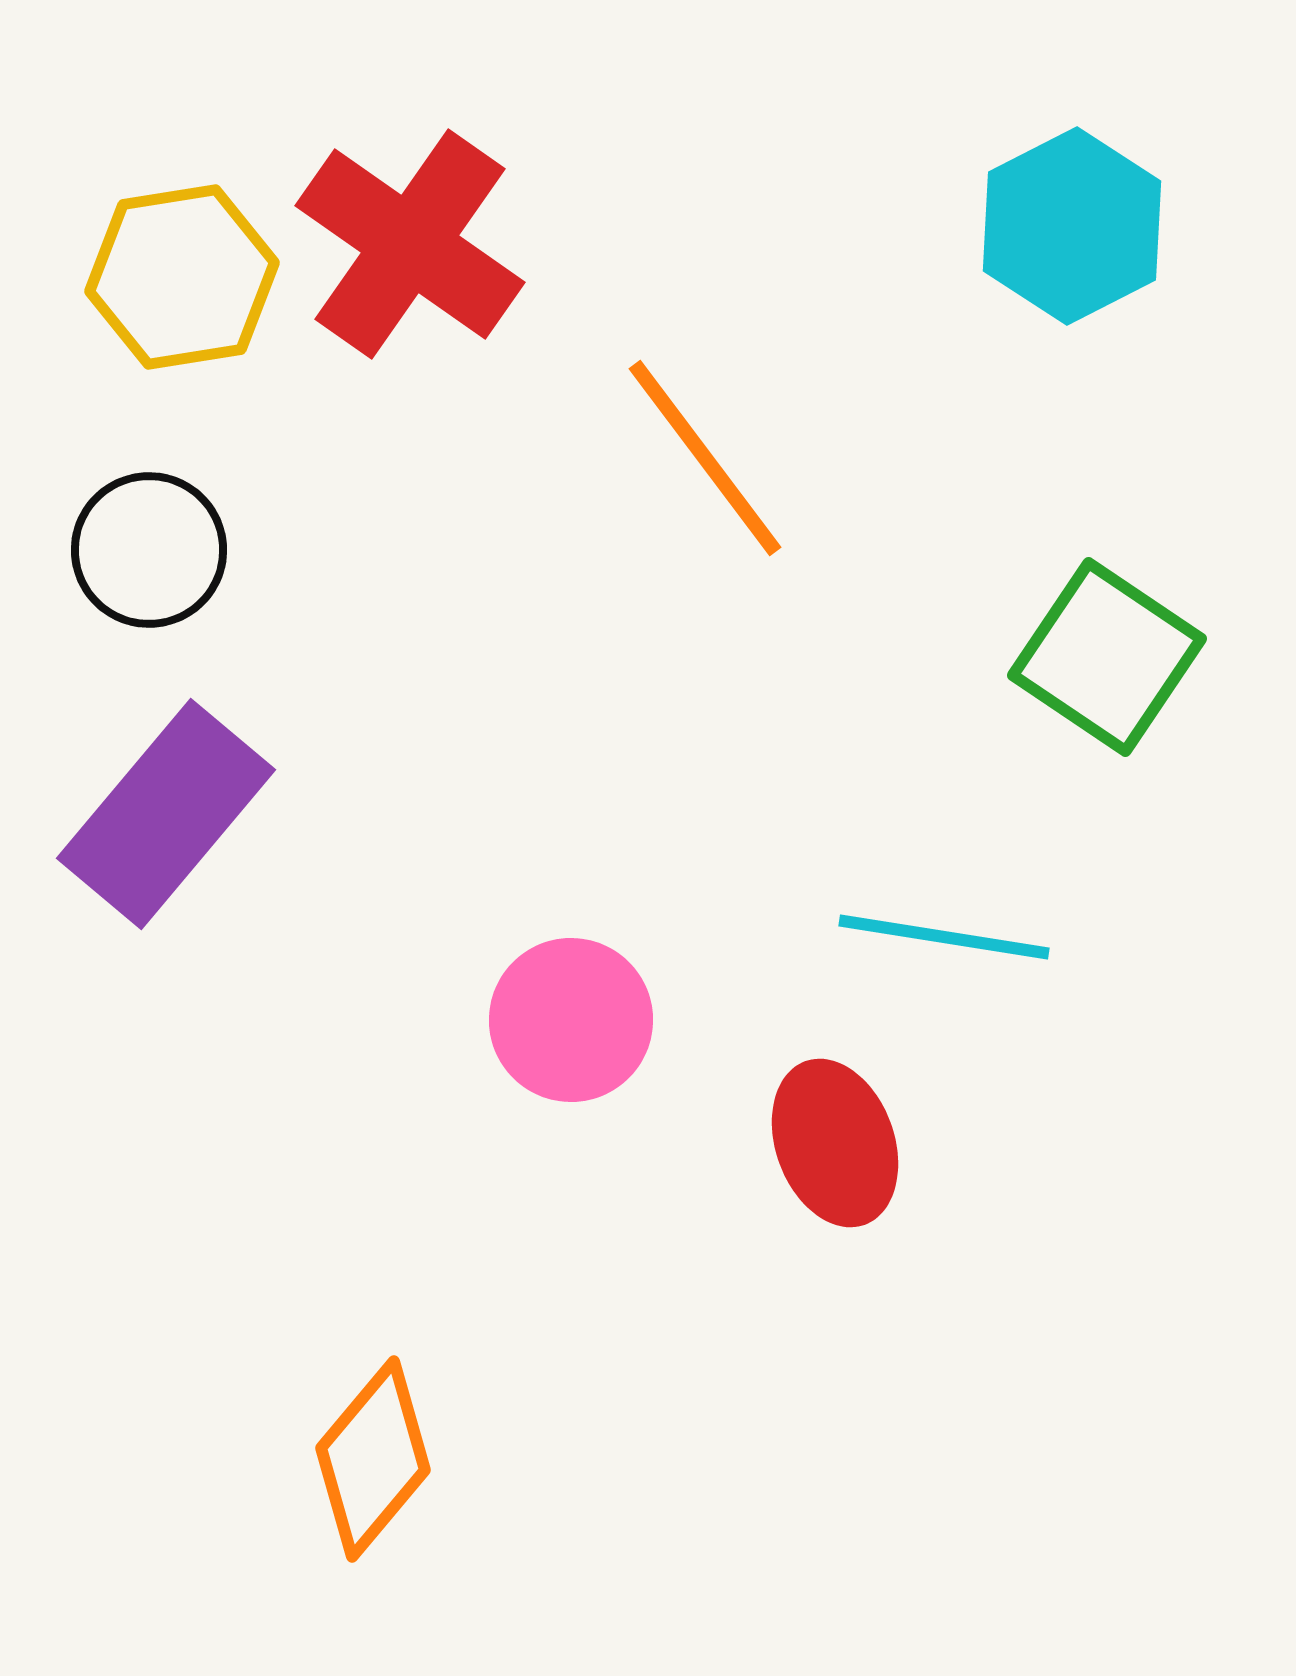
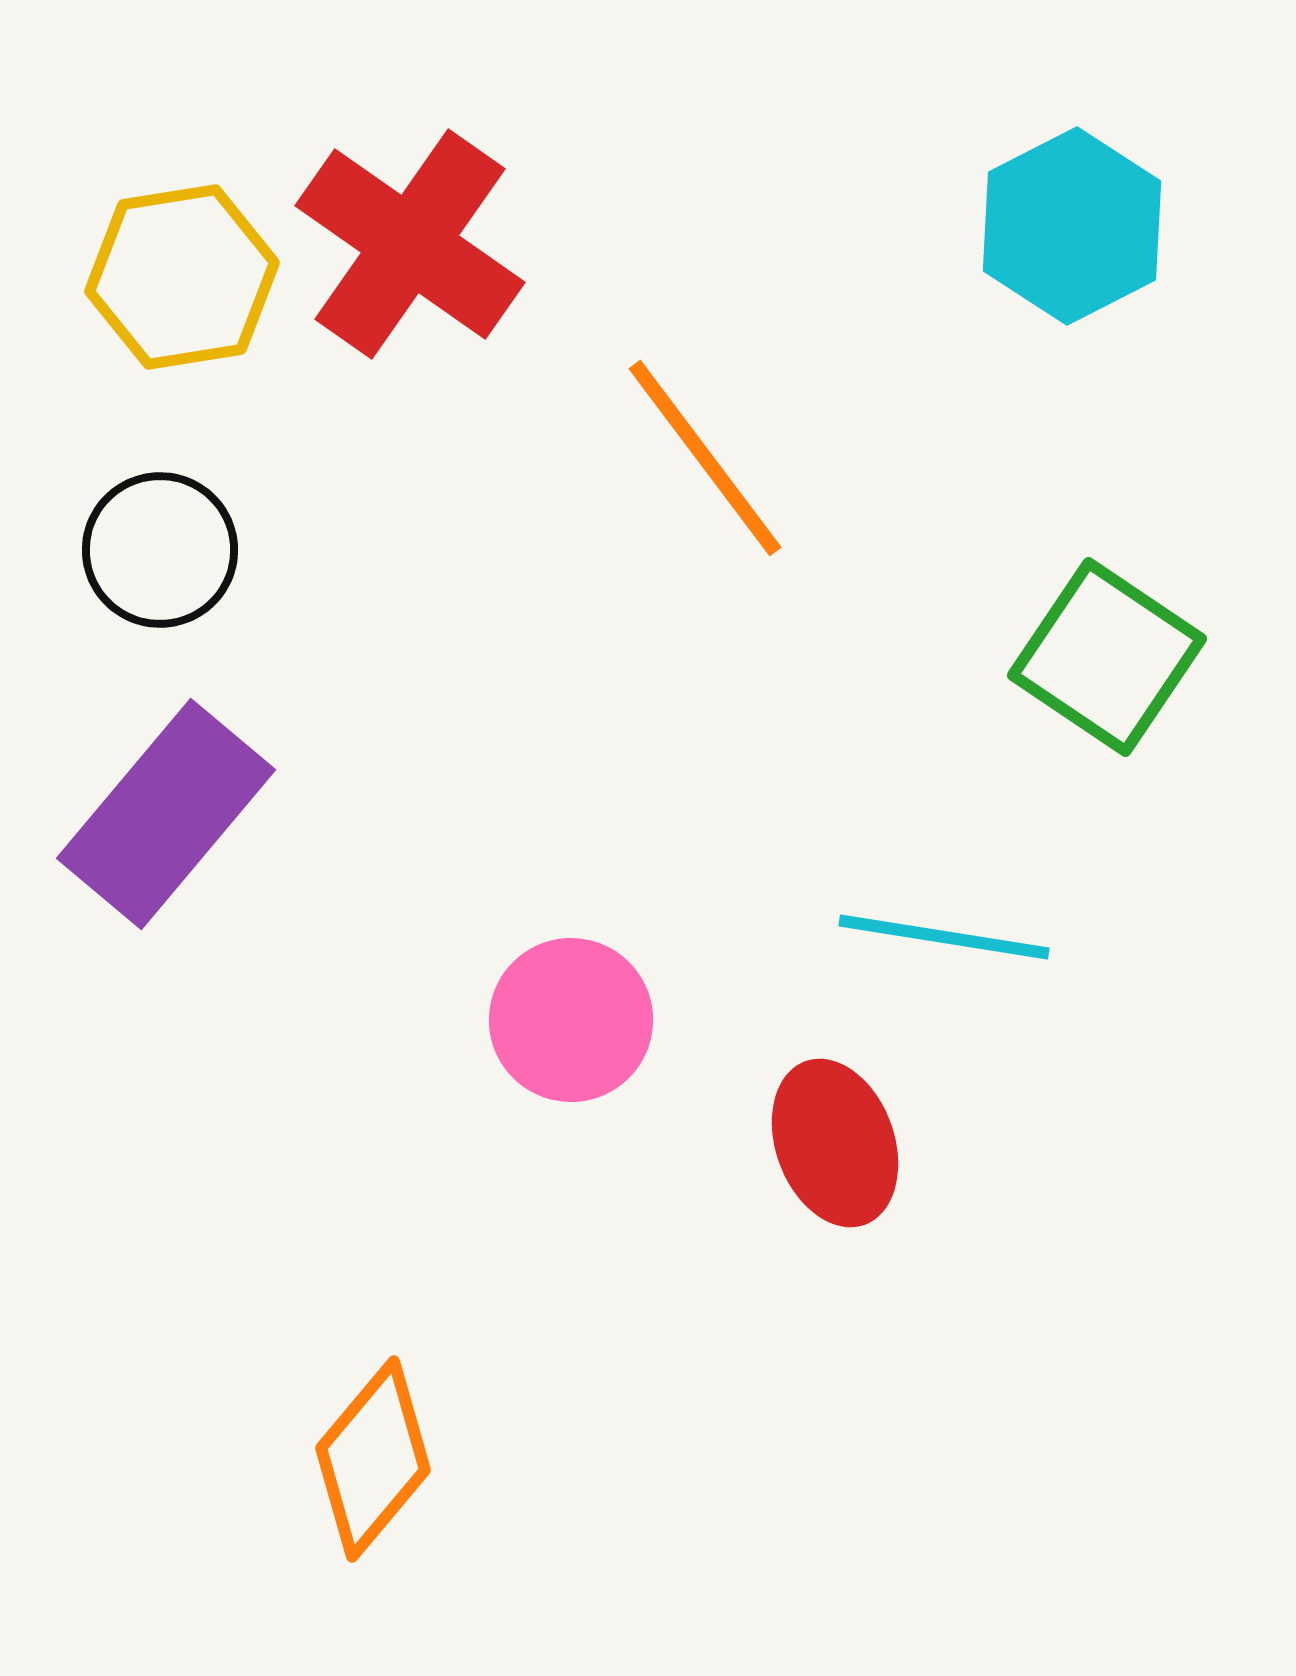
black circle: moved 11 px right
